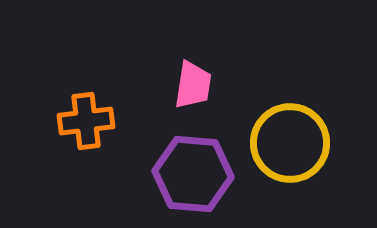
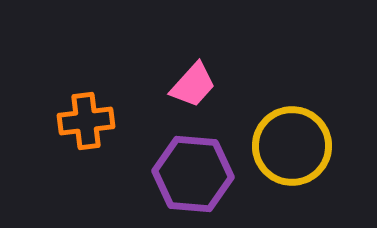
pink trapezoid: rotated 33 degrees clockwise
yellow circle: moved 2 px right, 3 px down
